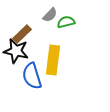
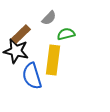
gray semicircle: moved 1 px left, 3 px down
green semicircle: moved 12 px down
brown rectangle: moved 1 px left
